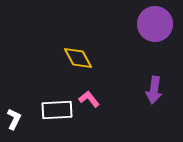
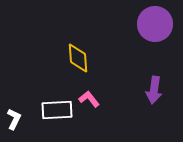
yellow diamond: rotated 24 degrees clockwise
